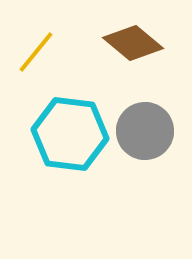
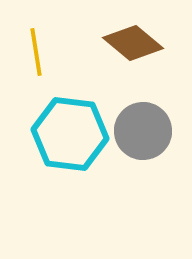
yellow line: rotated 48 degrees counterclockwise
gray circle: moved 2 px left
